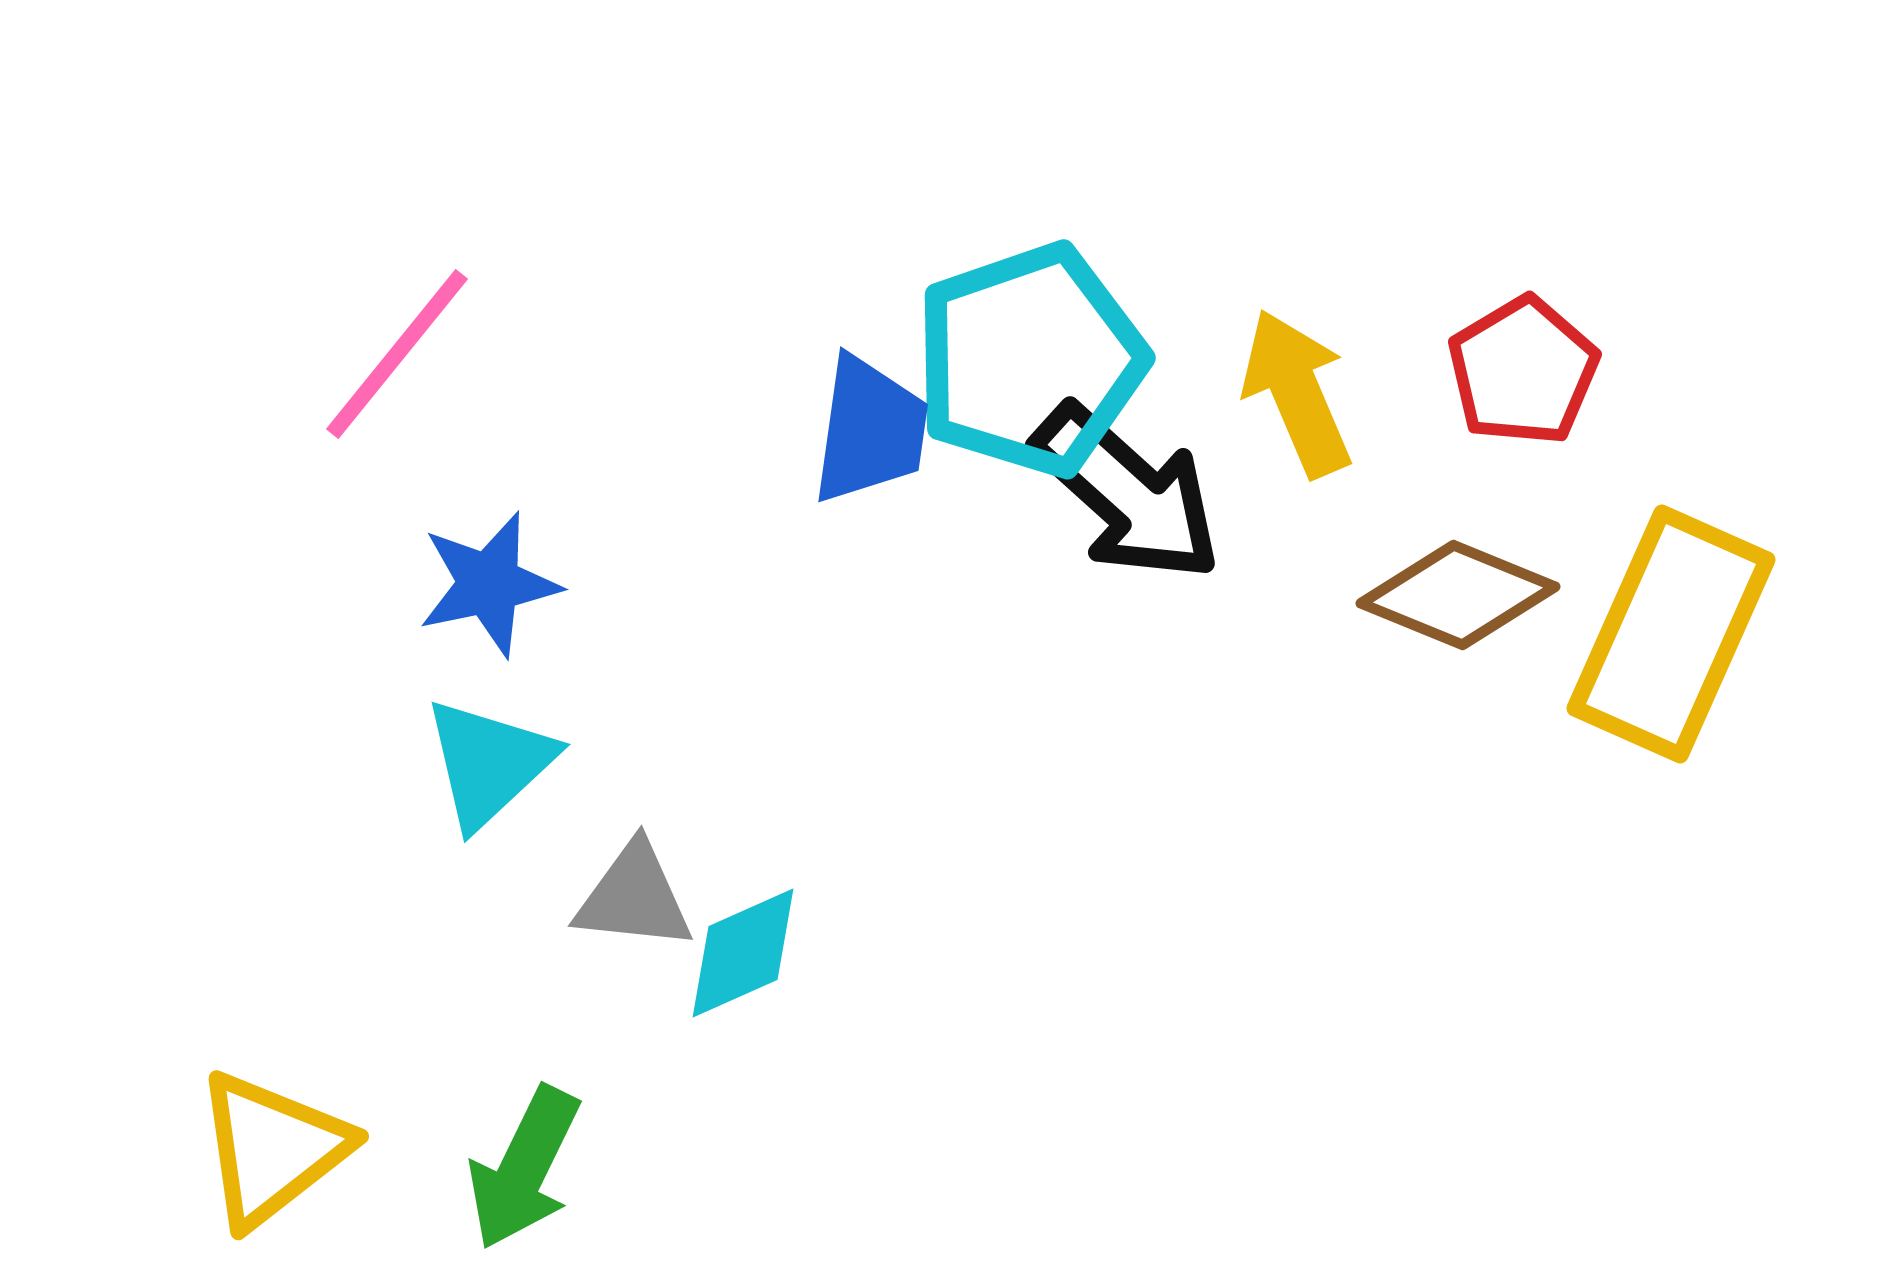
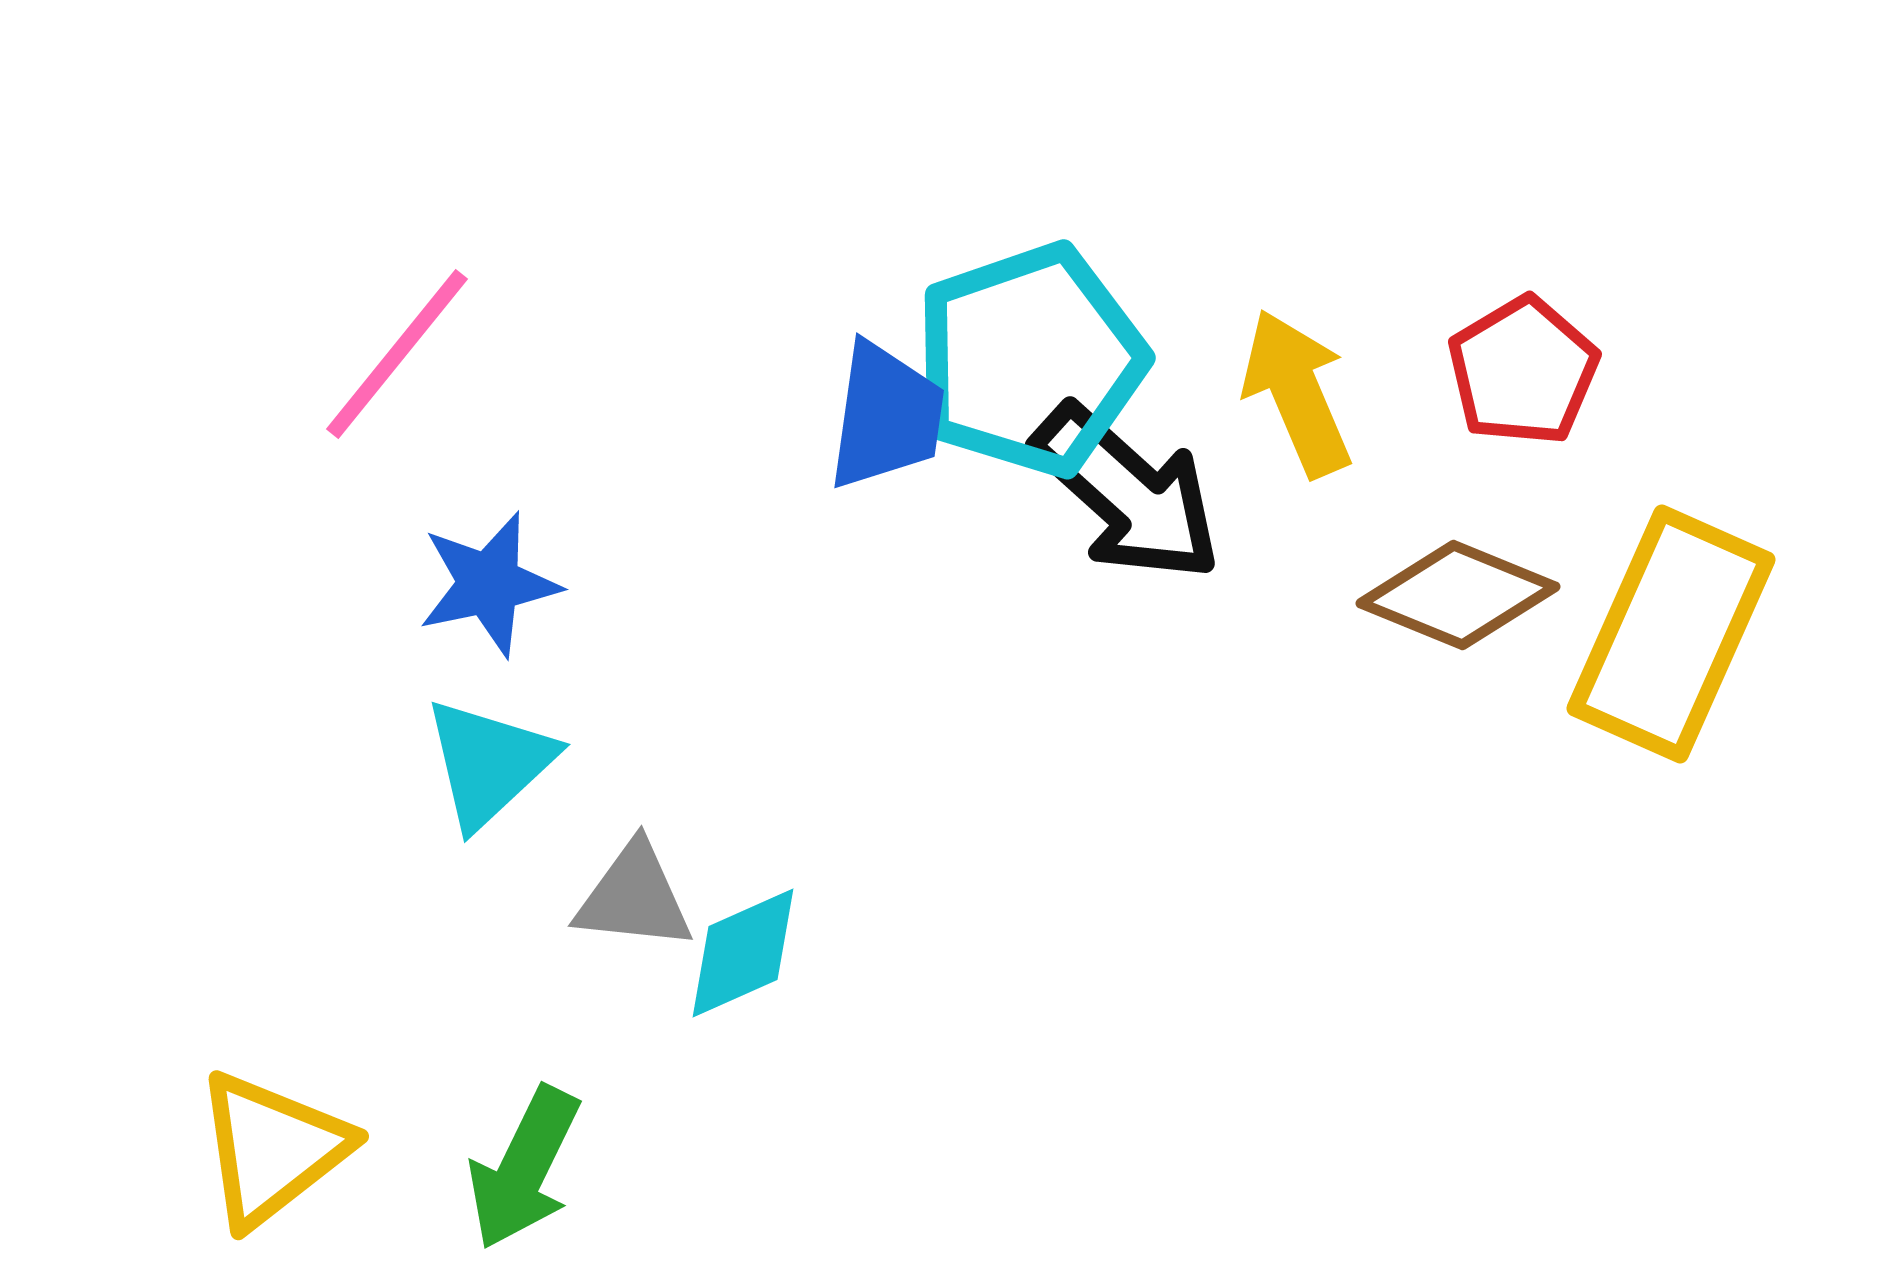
blue trapezoid: moved 16 px right, 14 px up
